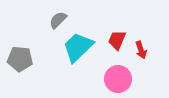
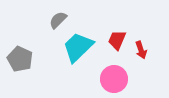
gray pentagon: rotated 20 degrees clockwise
pink circle: moved 4 px left
